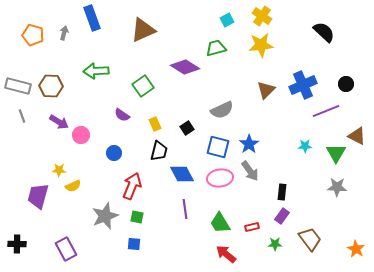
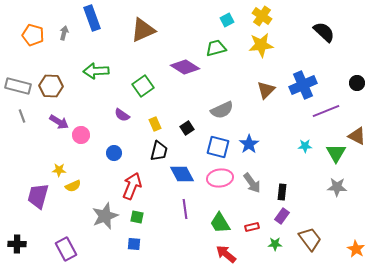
black circle at (346, 84): moved 11 px right, 1 px up
gray arrow at (250, 171): moved 2 px right, 12 px down
